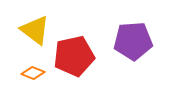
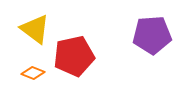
yellow triangle: moved 1 px up
purple pentagon: moved 19 px right, 6 px up
